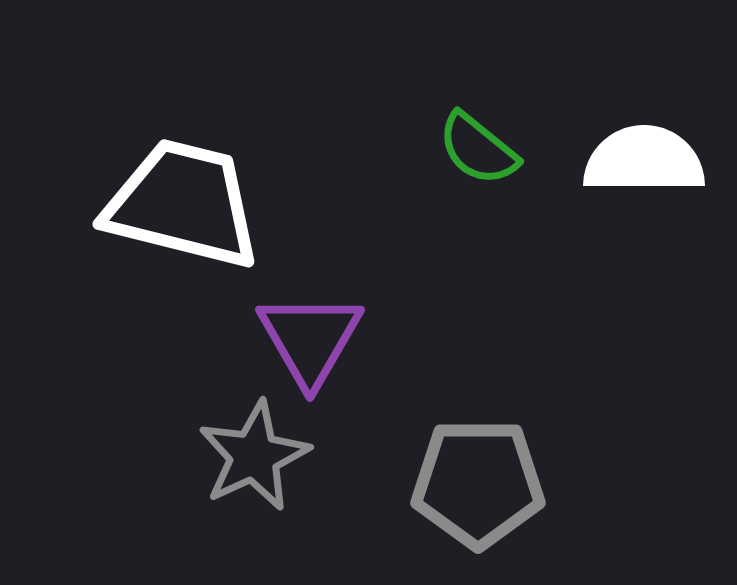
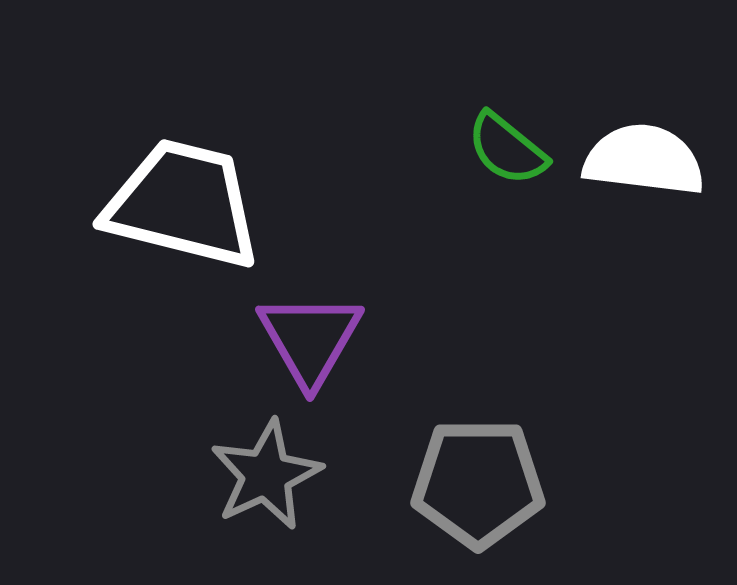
green semicircle: moved 29 px right
white semicircle: rotated 7 degrees clockwise
gray star: moved 12 px right, 19 px down
